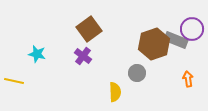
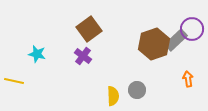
gray rectangle: rotated 65 degrees counterclockwise
gray circle: moved 17 px down
yellow semicircle: moved 2 px left, 4 px down
